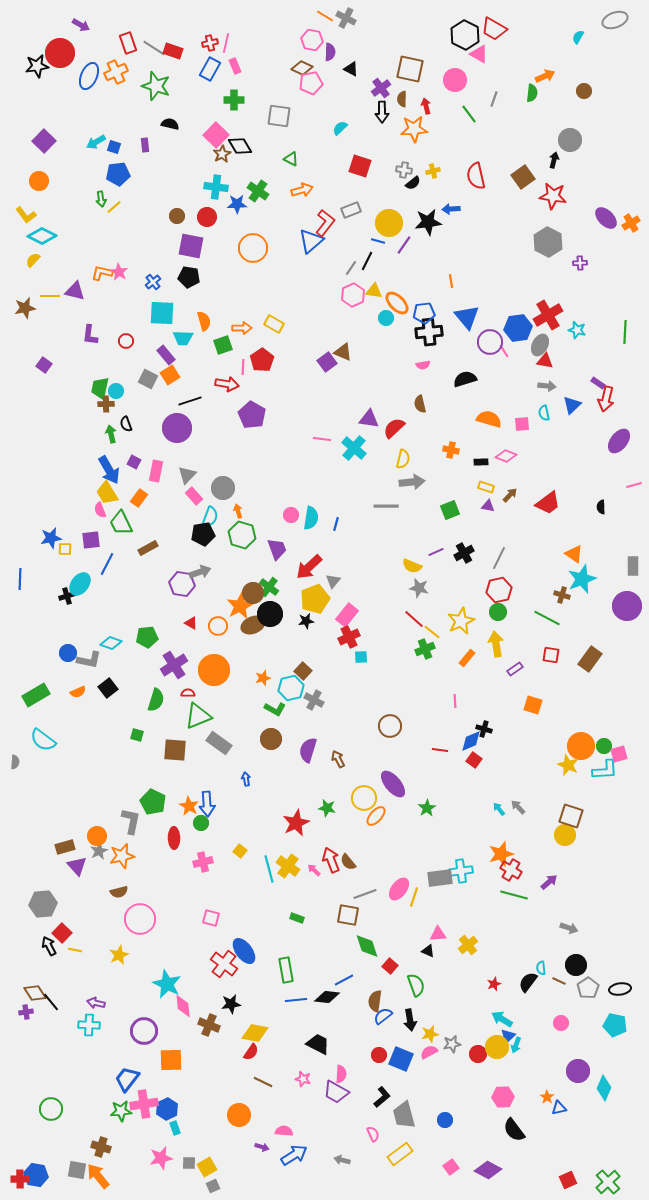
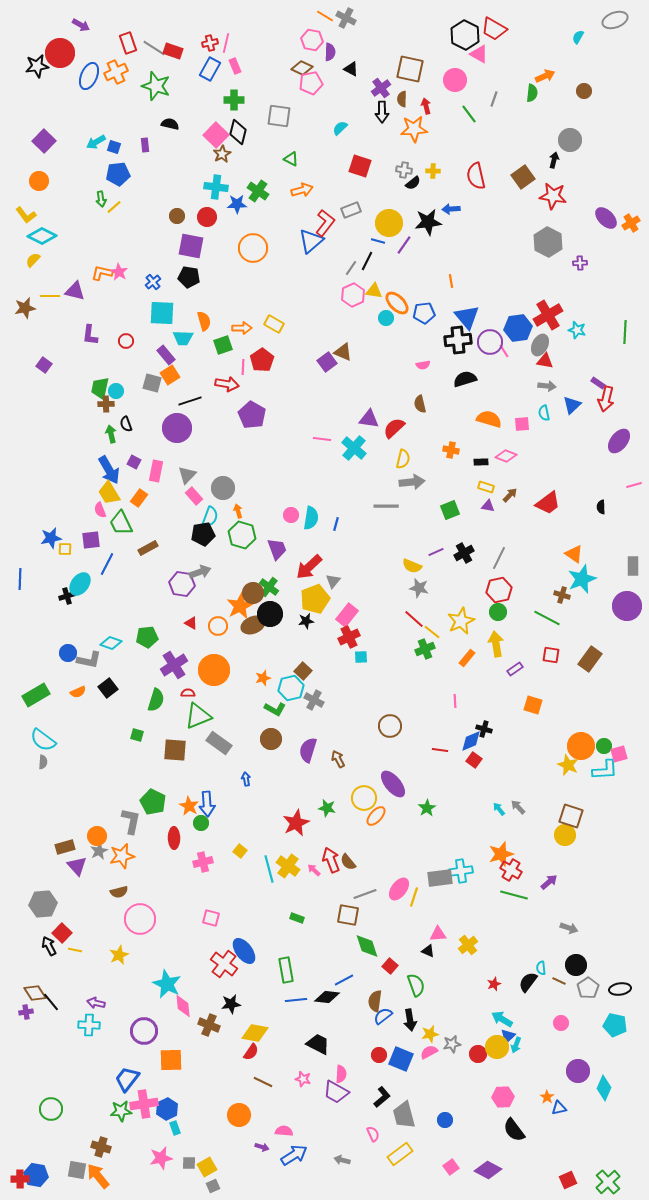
black diamond at (240, 146): moved 2 px left, 14 px up; rotated 45 degrees clockwise
yellow cross at (433, 171): rotated 16 degrees clockwise
black cross at (429, 332): moved 29 px right, 8 px down
gray square at (148, 379): moved 4 px right, 4 px down; rotated 12 degrees counterclockwise
yellow trapezoid at (107, 493): moved 2 px right
gray semicircle at (15, 762): moved 28 px right
